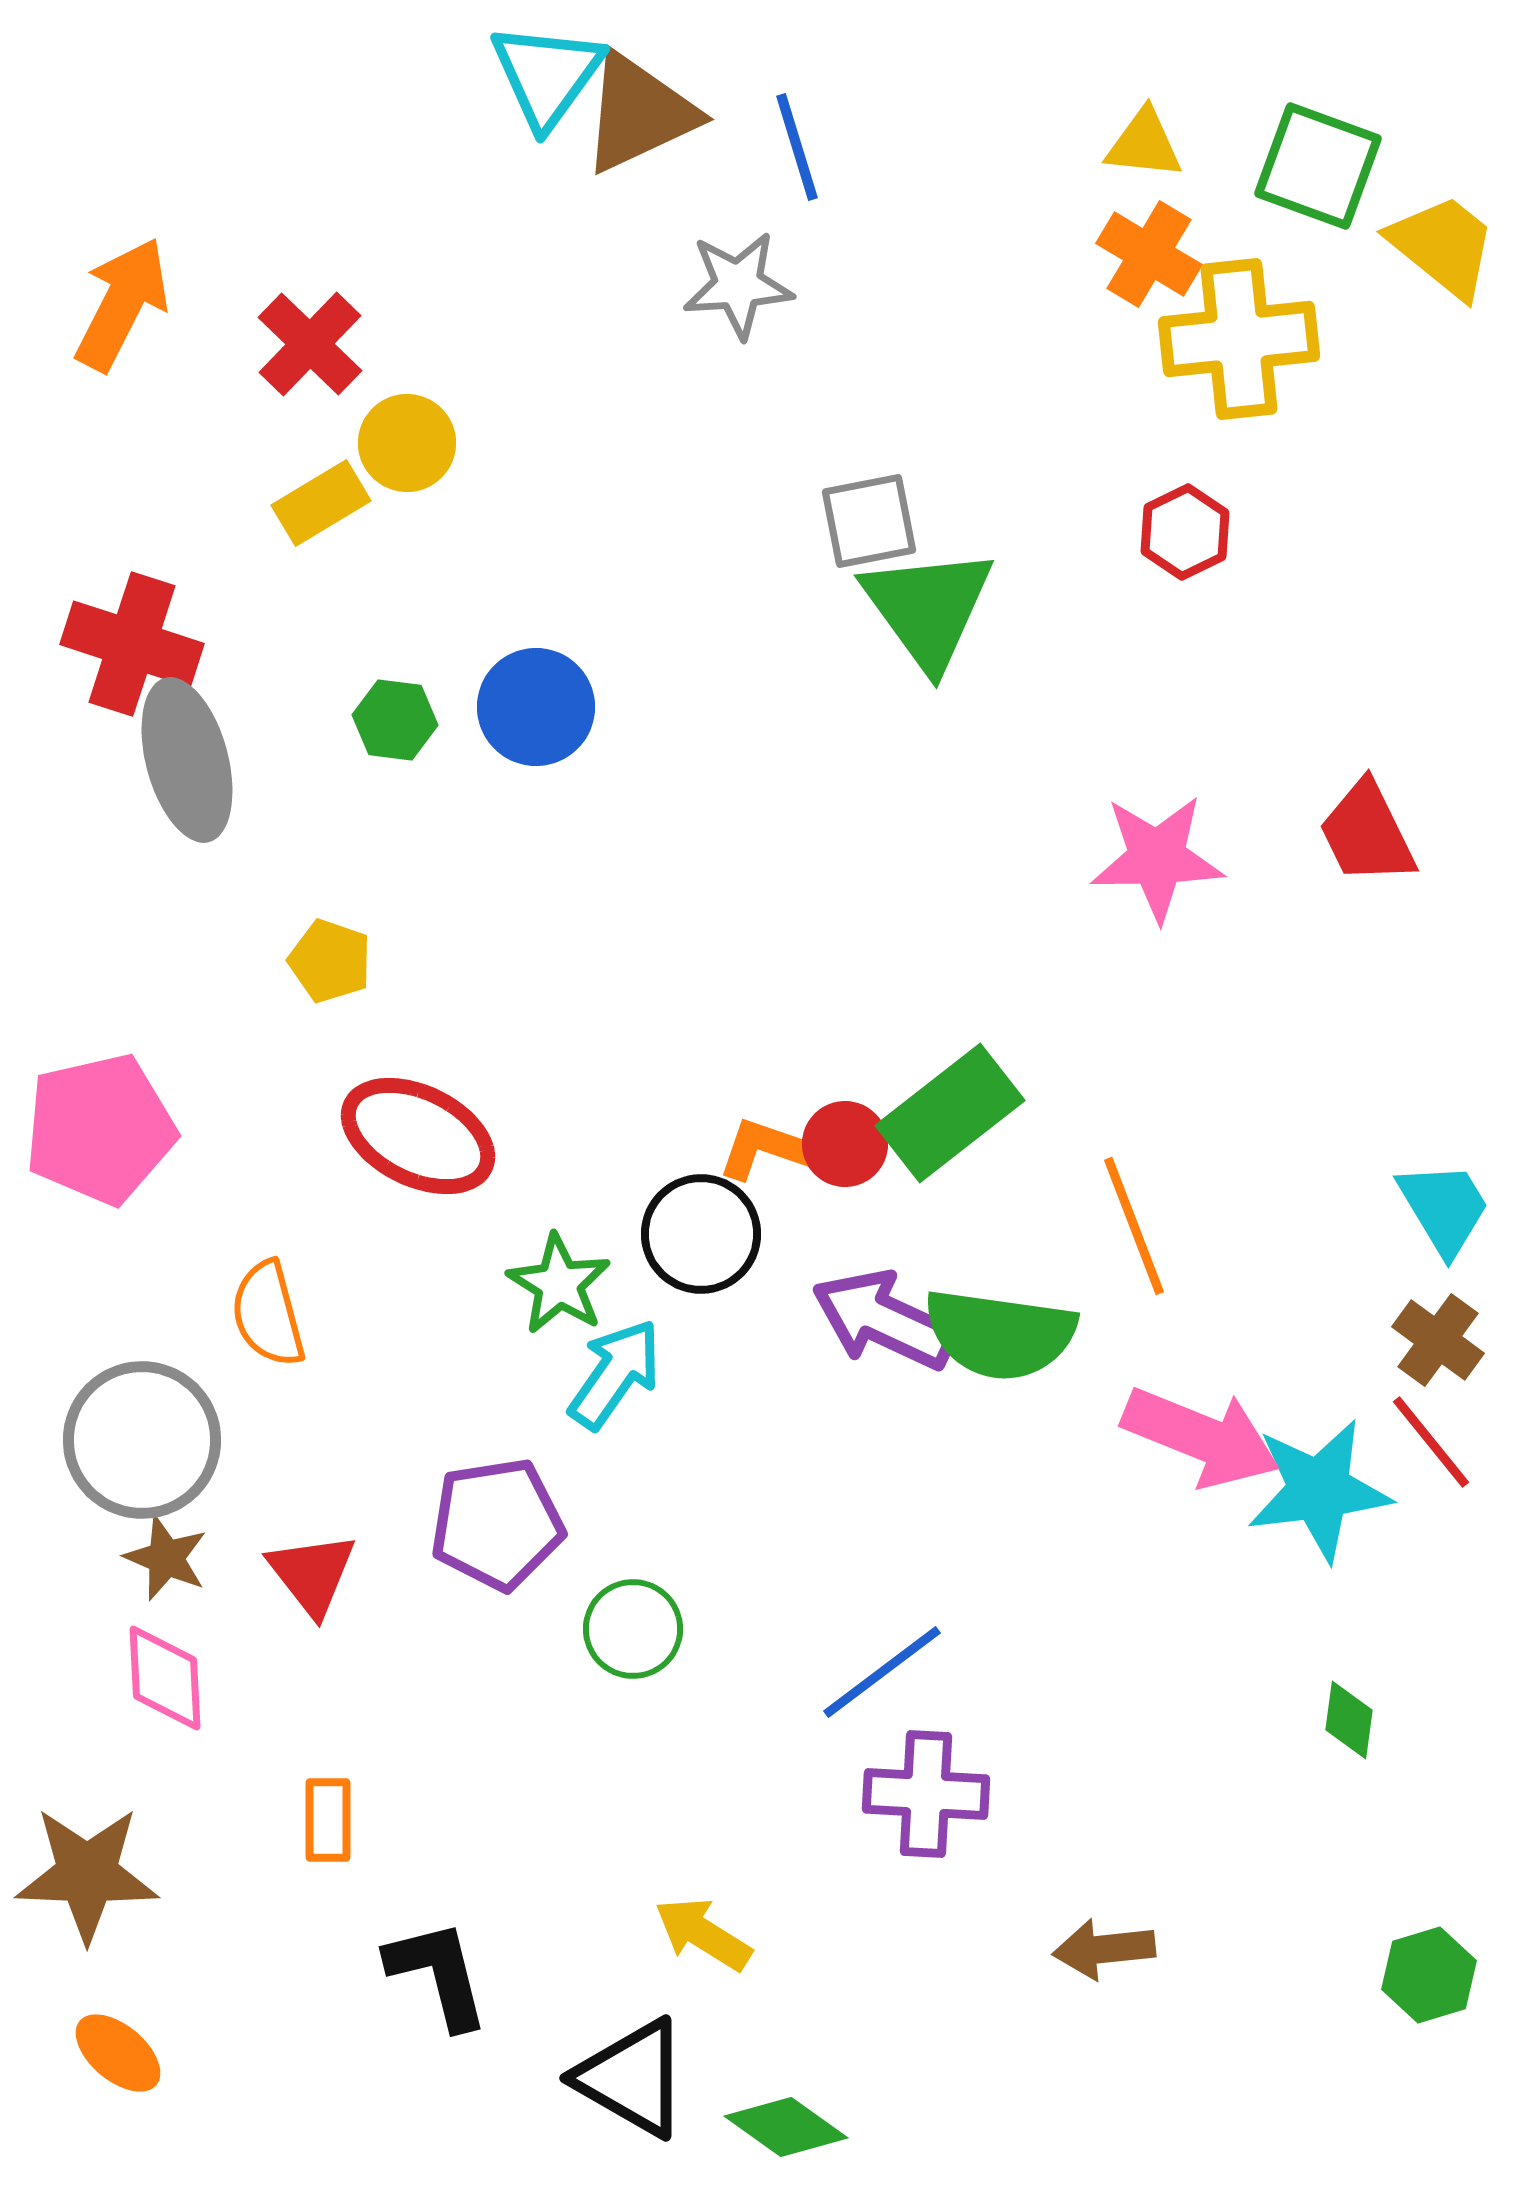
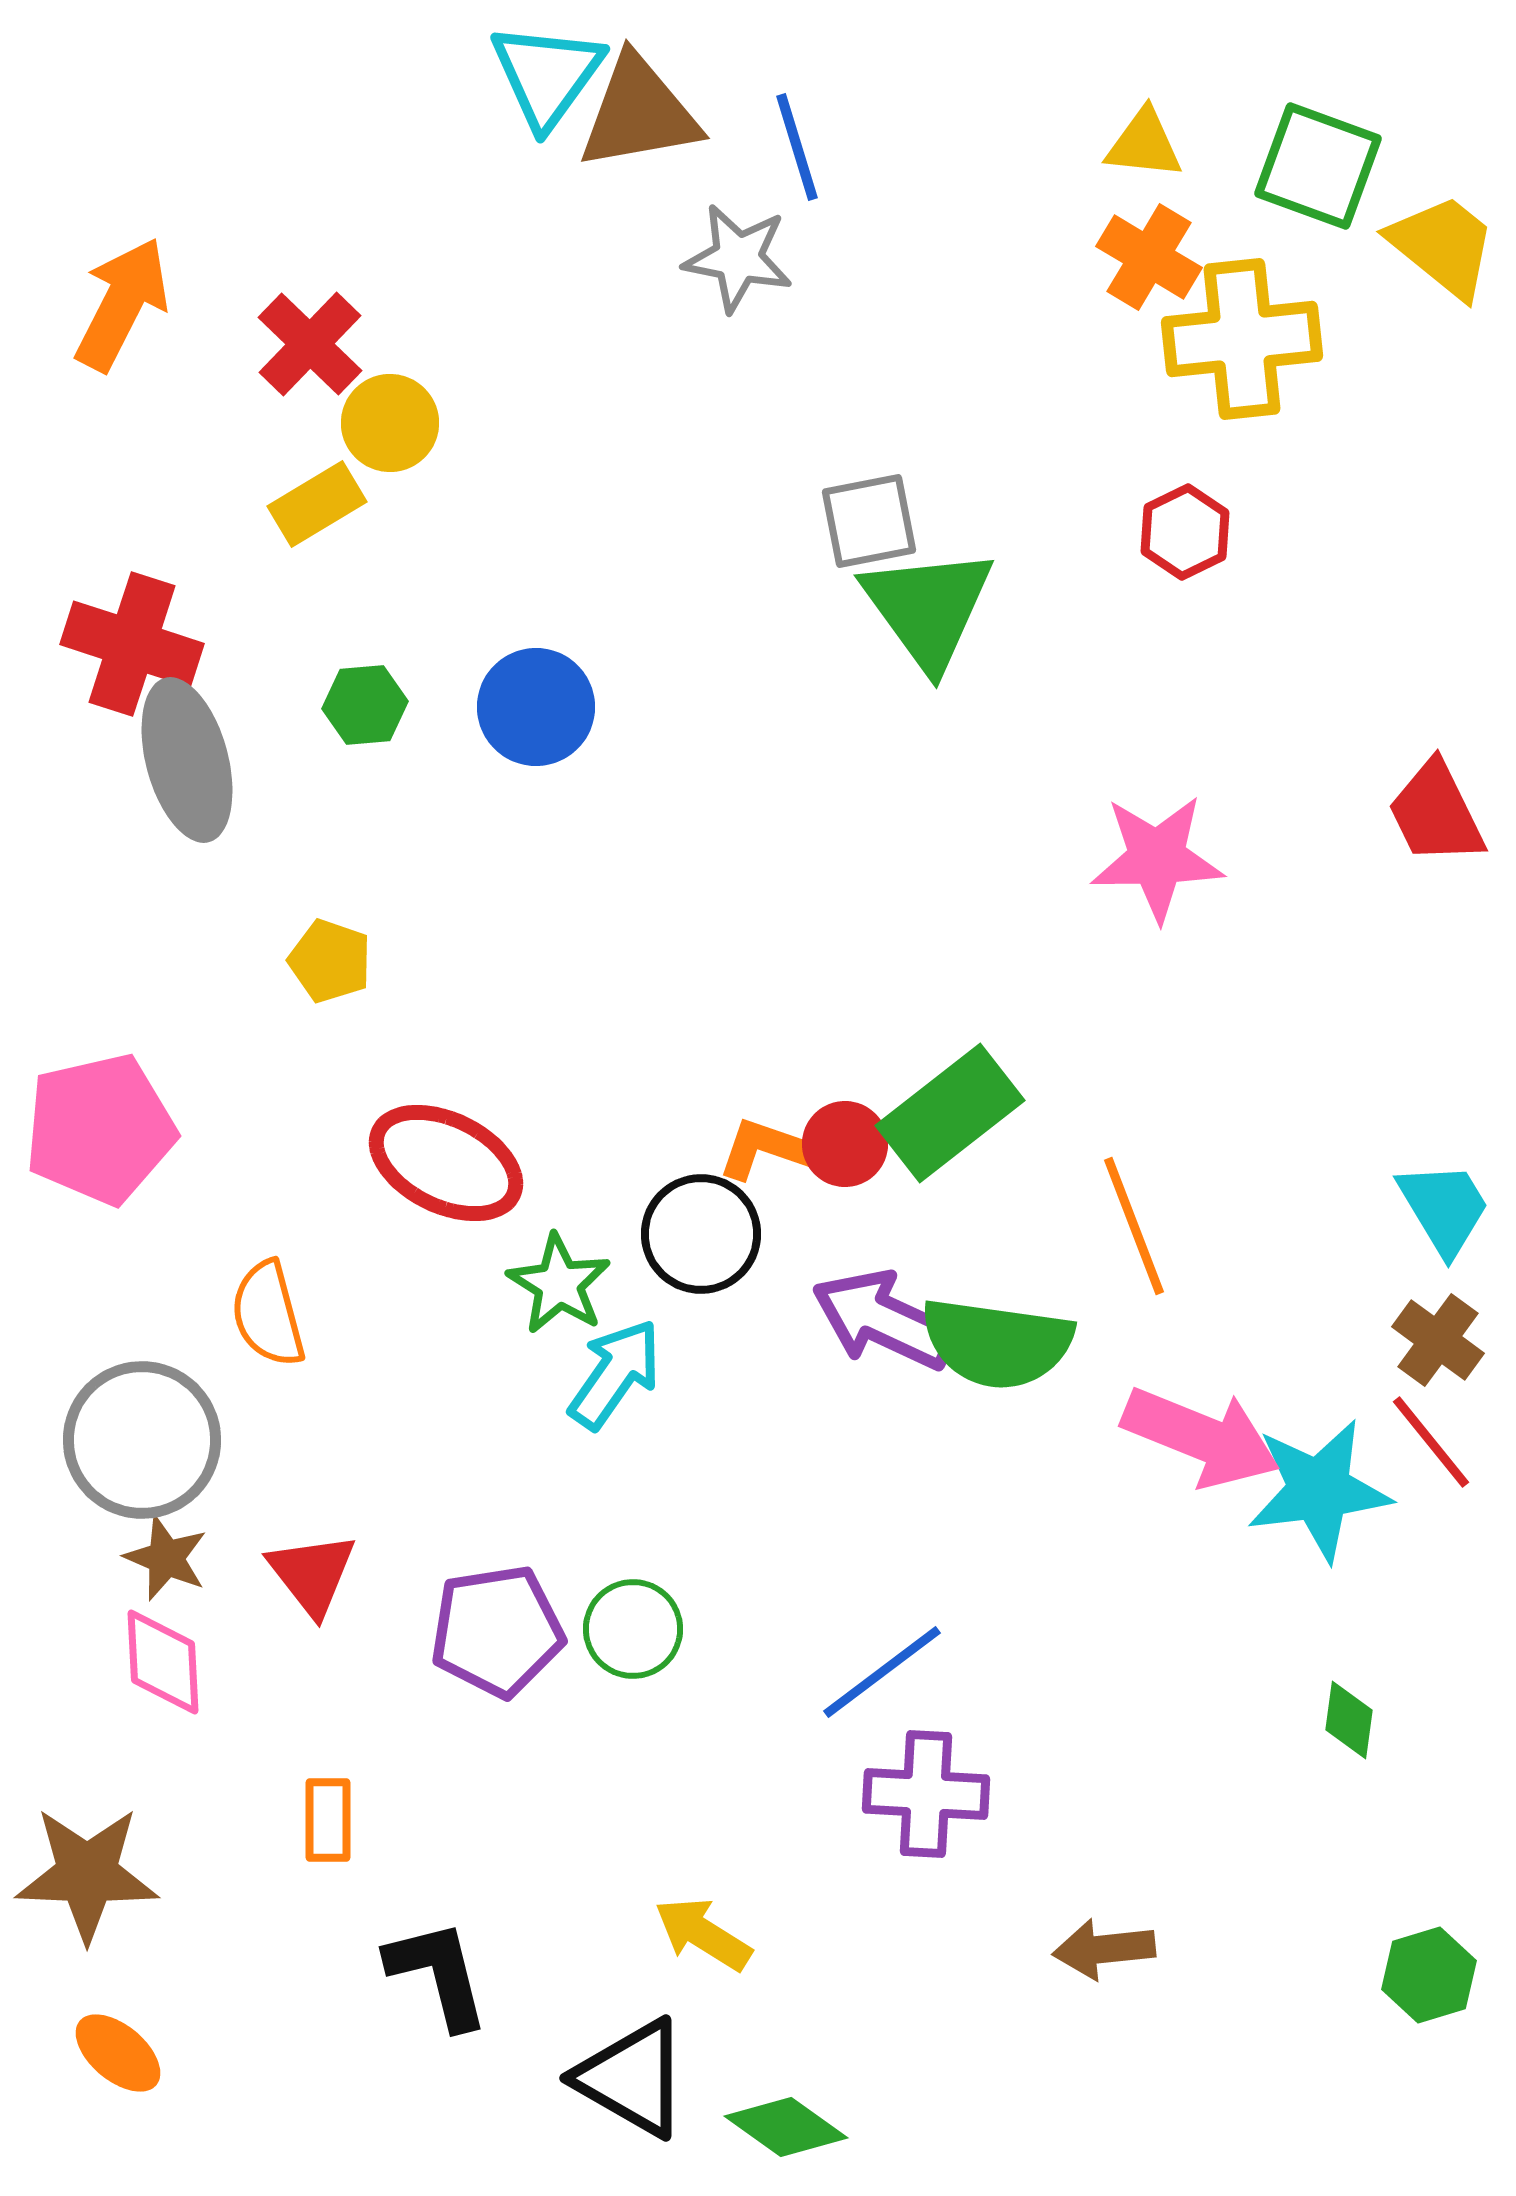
brown triangle at (639, 113): rotated 15 degrees clockwise
orange cross at (1149, 254): moved 3 px down
gray star at (738, 285): moved 27 px up; rotated 15 degrees clockwise
yellow cross at (1239, 339): moved 3 px right
yellow circle at (407, 443): moved 17 px left, 20 px up
yellow rectangle at (321, 503): moved 4 px left, 1 px down
green hexagon at (395, 720): moved 30 px left, 15 px up; rotated 12 degrees counterclockwise
red trapezoid at (1367, 833): moved 69 px right, 20 px up
red ellipse at (418, 1136): moved 28 px right, 27 px down
green semicircle at (1000, 1334): moved 3 px left, 9 px down
purple pentagon at (497, 1524): moved 107 px down
pink diamond at (165, 1678): moved 2 px left, 16 px up
